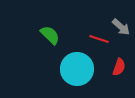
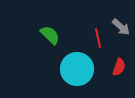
red line: moved 1 px left, 1 px up; rotated 60 degrees clockwise
